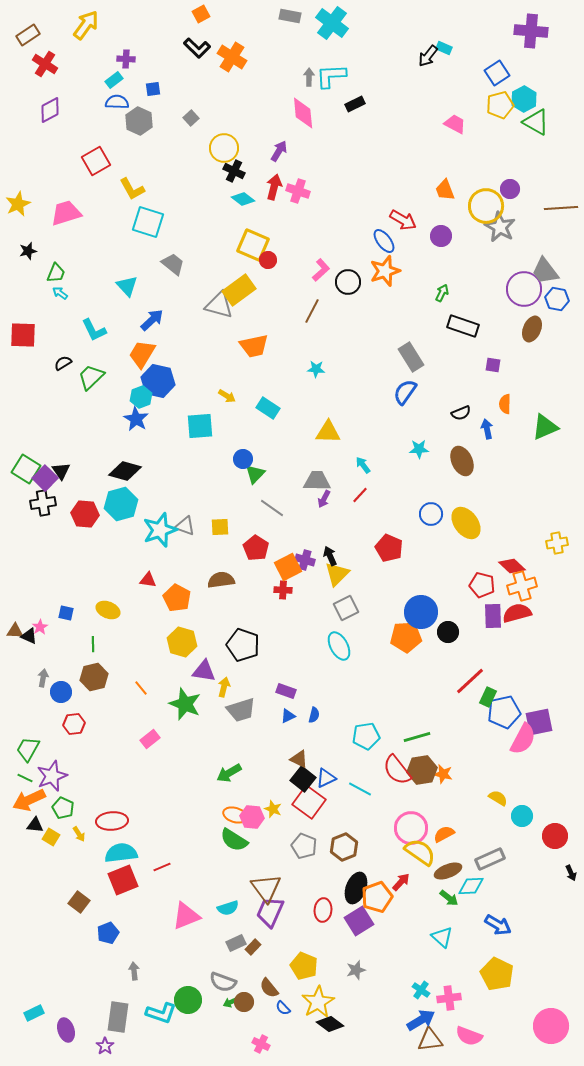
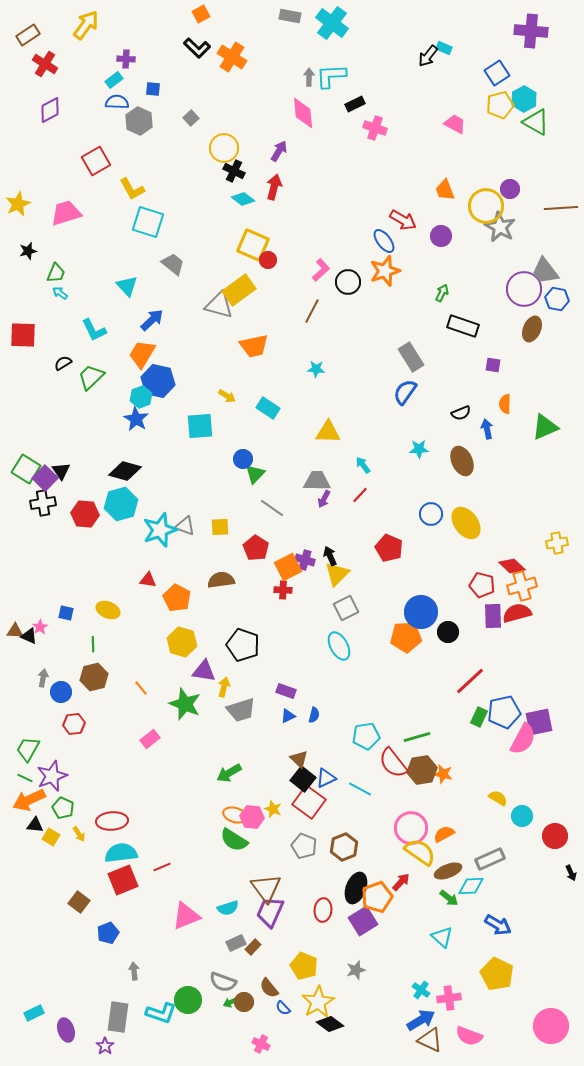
blue square at (153, 89): rotated 14 degrees clockwise
pink cross at (298, 191): moved 77 px right, 63 px up
green rectangle at (488, 697): moved 9 px left, 20 px down
brown triangle at (299, 759): rotated 18 degrees clockwise
red semicircle at (397, 770): moved 4 px left, 7 px up
purple square at (359, 921): moved 4 px right
brown triangle at (430, 1040): rotated 32 degrees clockwise
